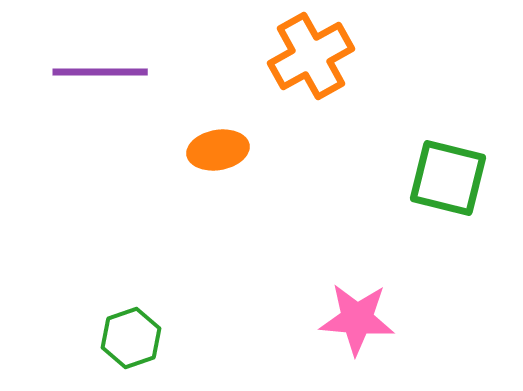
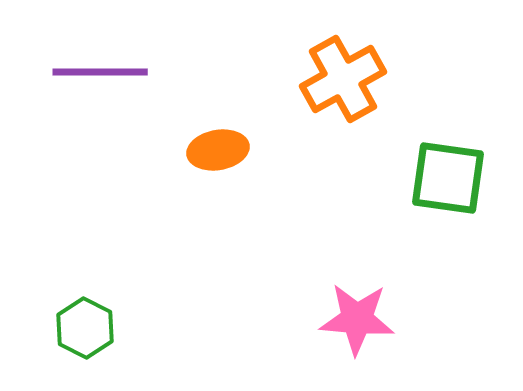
orange cross: moved 32 px right, 23 px down
green square: rotated 6 degrees counterclockwise
green hexagon: moved 46 px left, 10 px up; rotated 14 degrees counterclockwise
